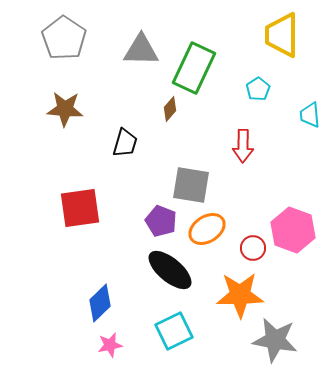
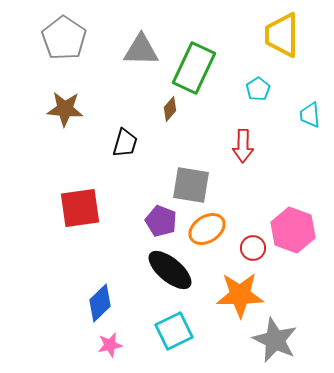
gray star: rotated 15 degrees clockwise
